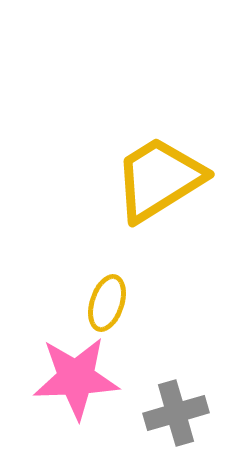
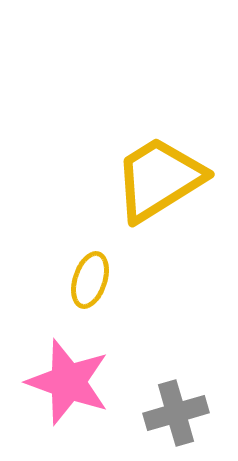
yellow ellipse: moved 17 px left, 23 px up
pink star: moved 8 px left, 4 px down; rotated 22 degrees clockwise
